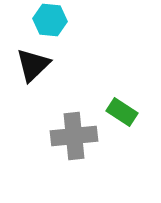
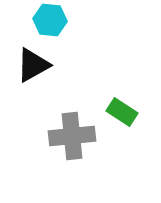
black triangle: rotated 15 degrees clockwise
gray cross: moved 2 px left
